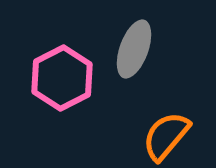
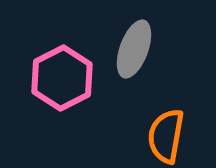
orange semicircle: rotated 30 degrees counterclockwise
